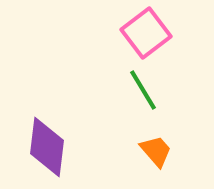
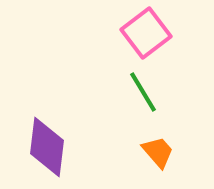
green line: moved 2 px down
orange trapezoid: moved 2 px right, 1 px down
